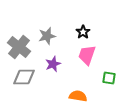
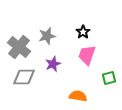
green square: rotated 24 degrees counterclockwise
